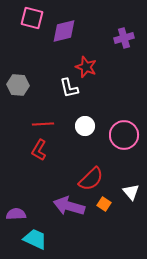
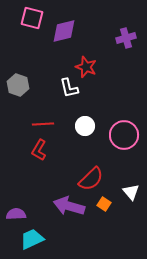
purple cross: moved 2 px right
gray hexagon: rotated 15 degrees clockwise
cyan trapezoid: moved 3 px left; rotated 50 degrees counterclockwise
